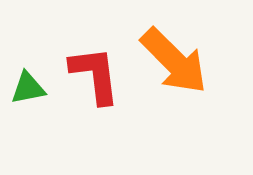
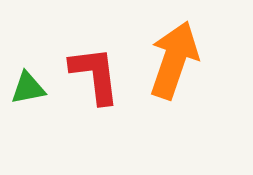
orange arrow: moved 1 px up; rotated 116 degrees counterclockwise
